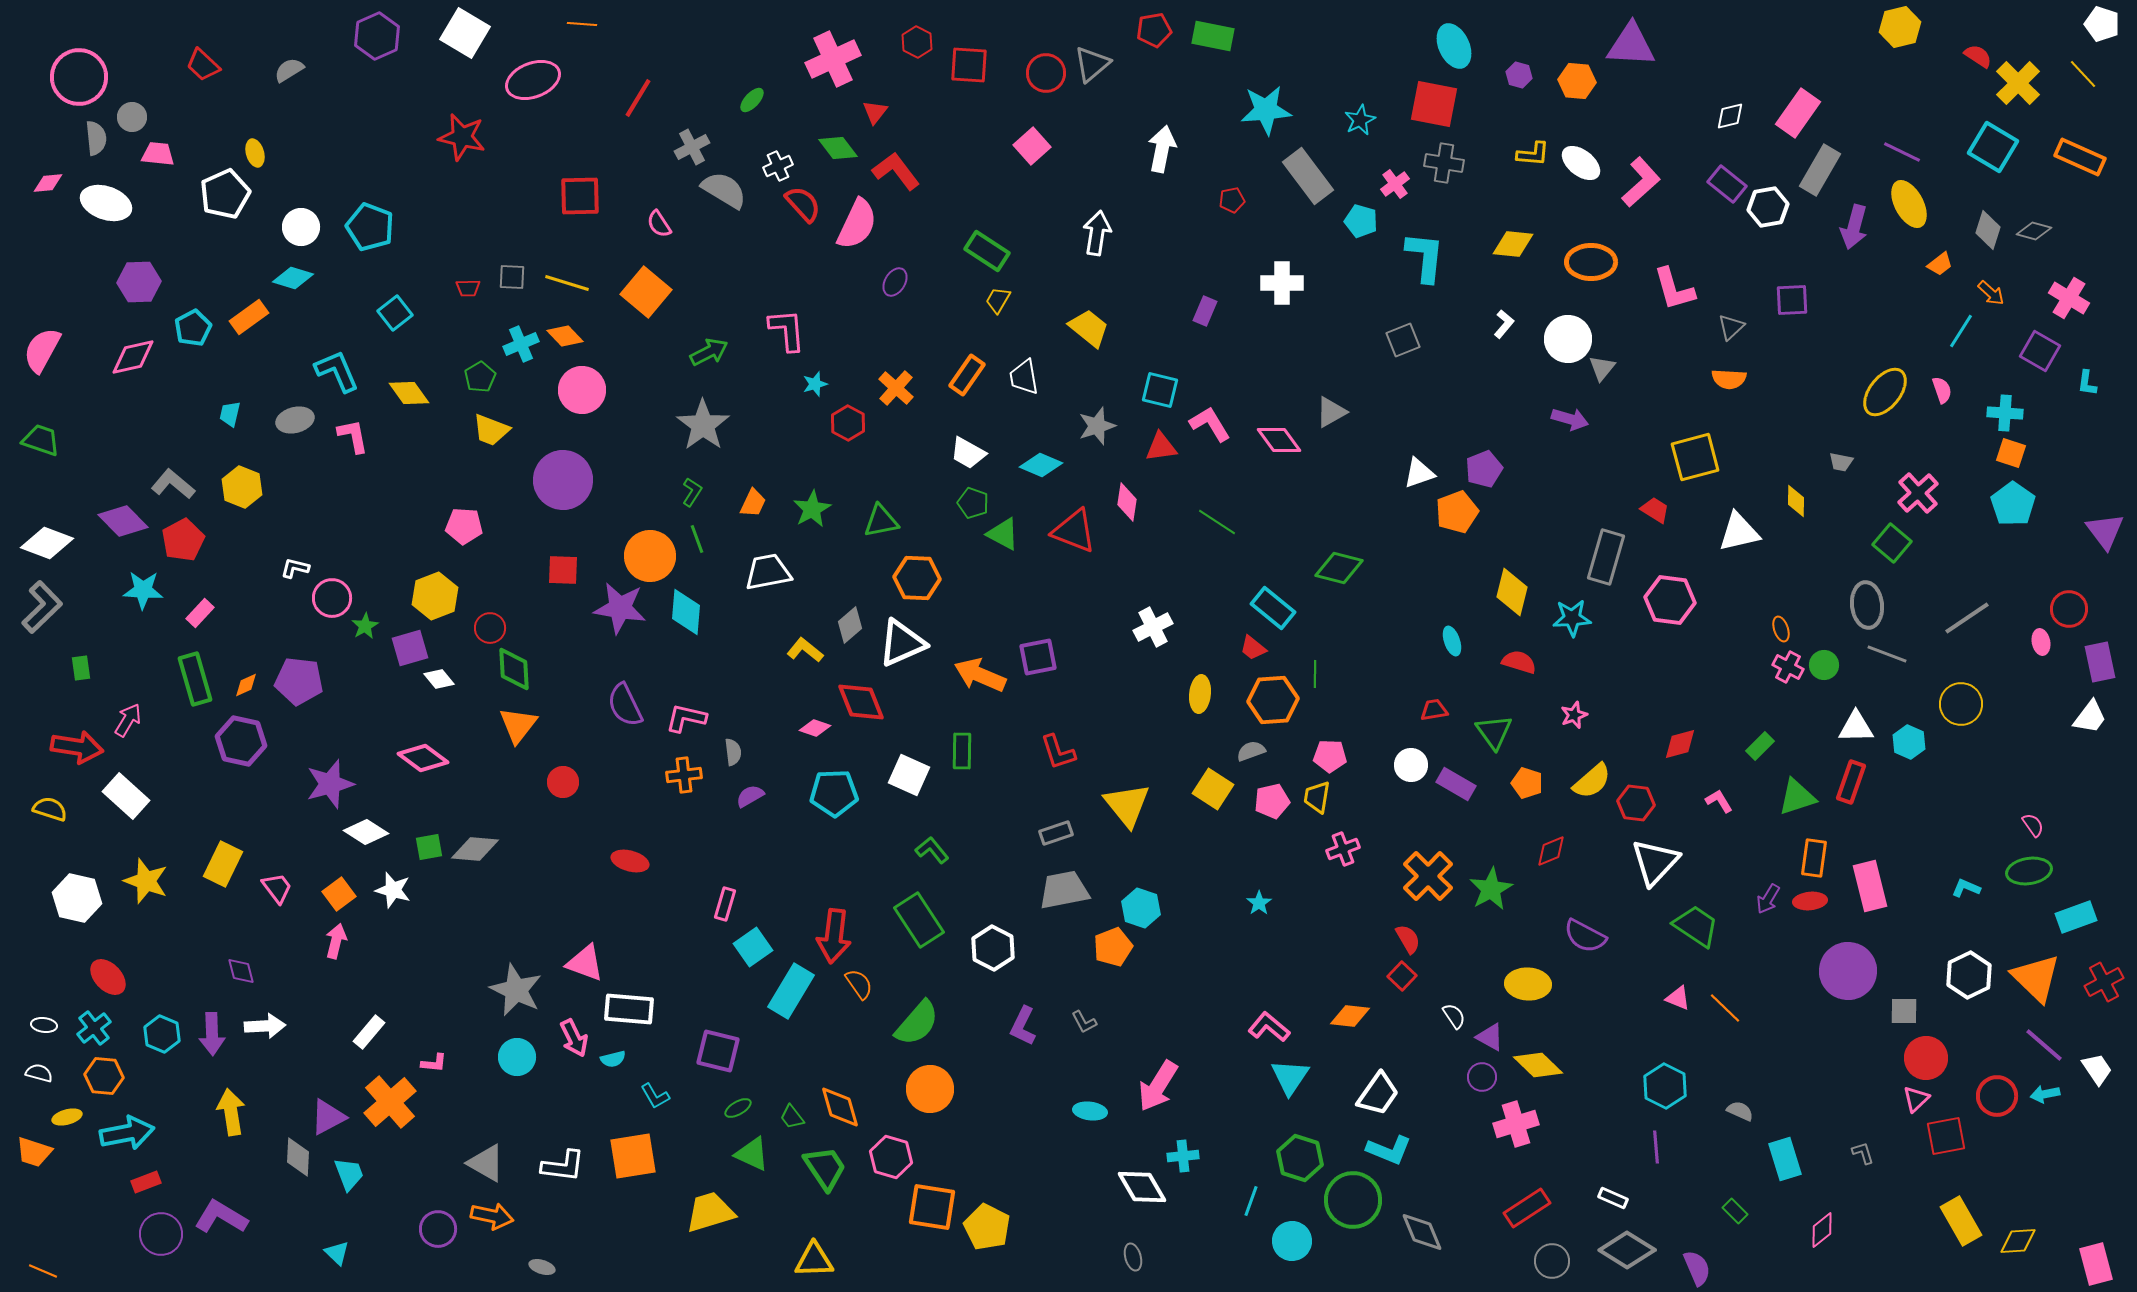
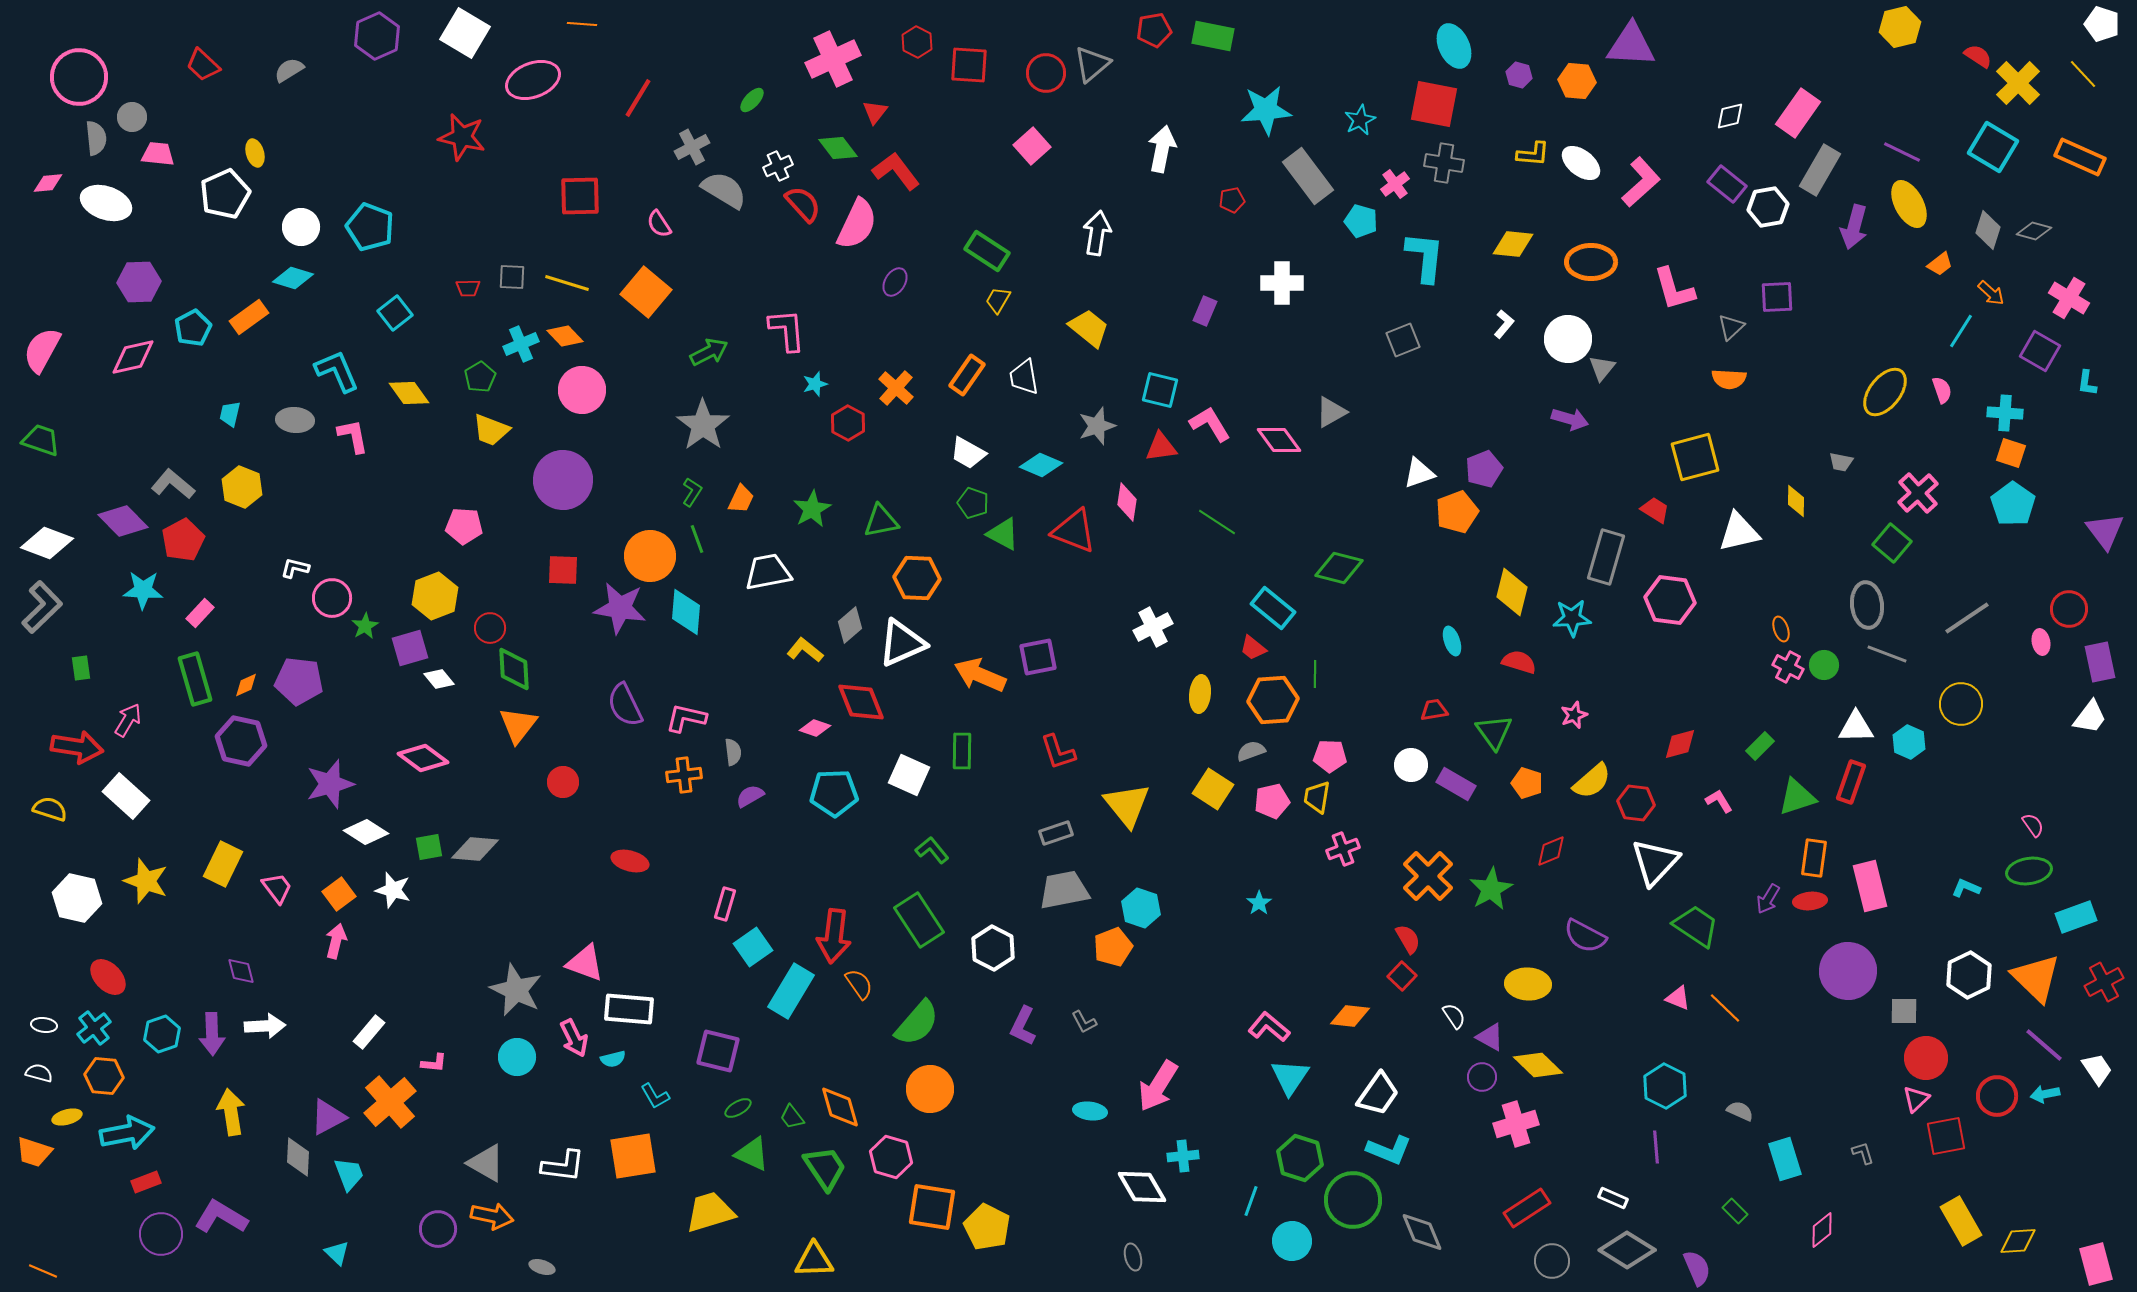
purple square at (1792, 300): moved 15 px left, 3 px up
gray ellipse at (295, 420): rotated 18 degrees clockwise
orange trapezoid at (753, 503): moved 12 px left, 4 px up
cyan hexagon at (162, 1034): rotated 18 degrees clockwise
